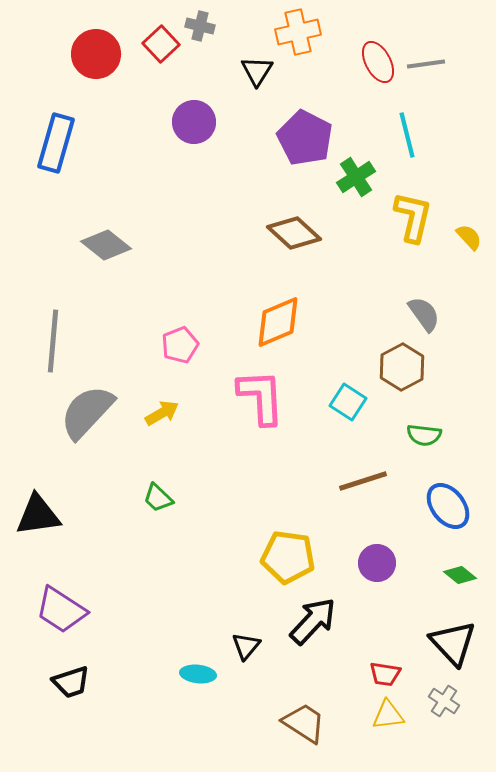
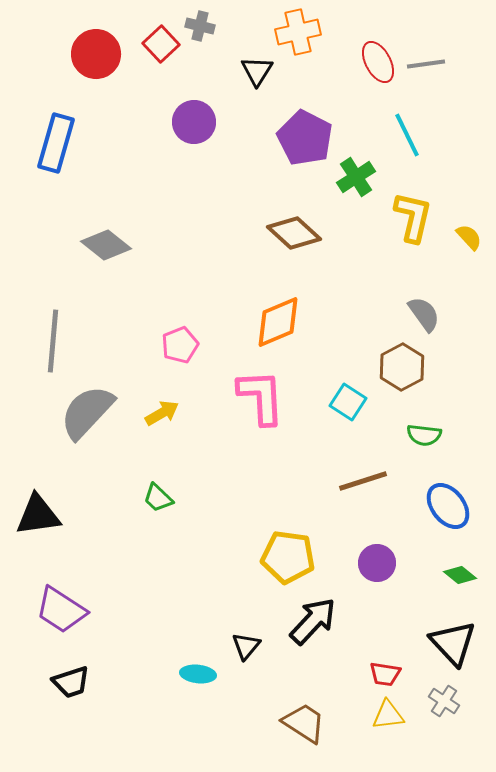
cyan line at (407, 135): rotated 12 degrees counterclockwise
